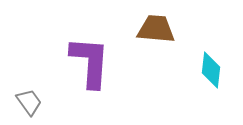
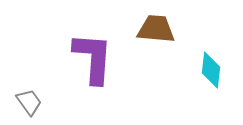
purple L-shape: moved 3 px right, 4 px up
